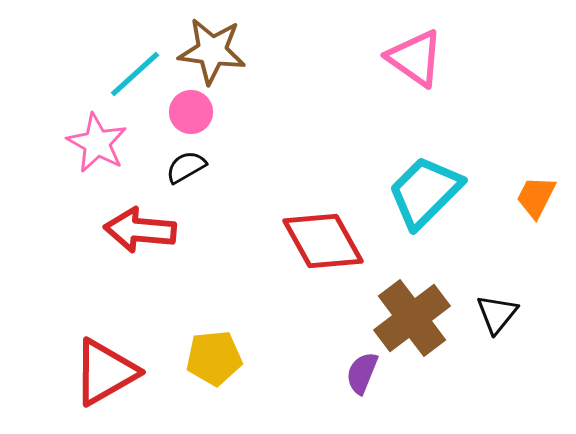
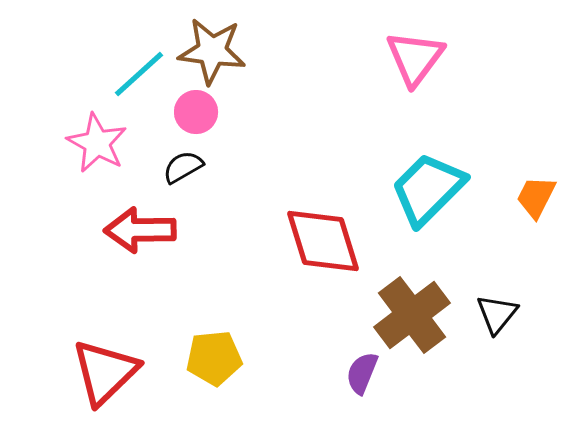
pink triangle: rotated 32 degrees clockwise
cyan line: moved 4 px right
pink circle: moved 5 px right
black semicircle: moved 3 px left
cyan trapezoid: moved 3 px right, 3 px up
red arrow: rotated 6 degrees counterclockwise
red diamond: rotated 12 degrees clockwise
brown cross: moved 3 px up
red triangle: rotated 14 degrees counterclockwise
